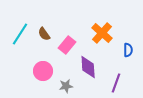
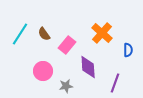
purple line: moved 1 px left
